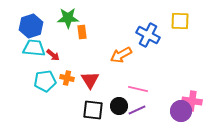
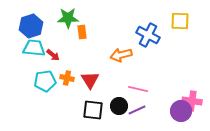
orange arrow: rotated 15 degrees clockwise
